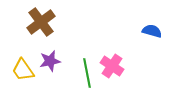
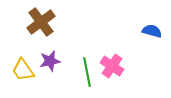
green line: moved 1 px up
